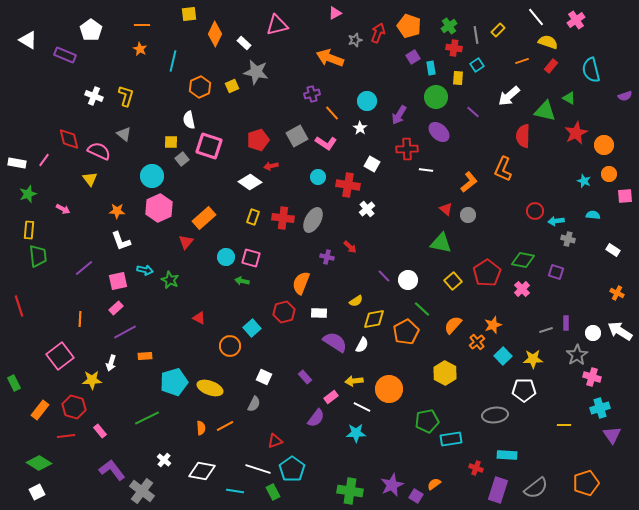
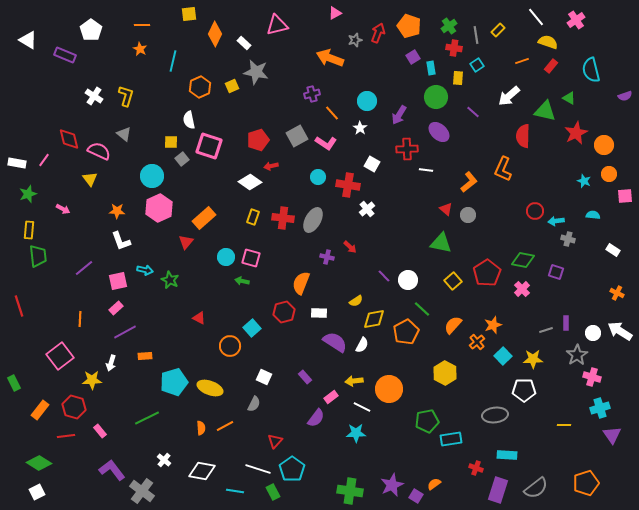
white cross at (94, 96): rotated 12 degrees clockwise
red triangle at (275, 441): rotated 28 degrees counterclockwise
